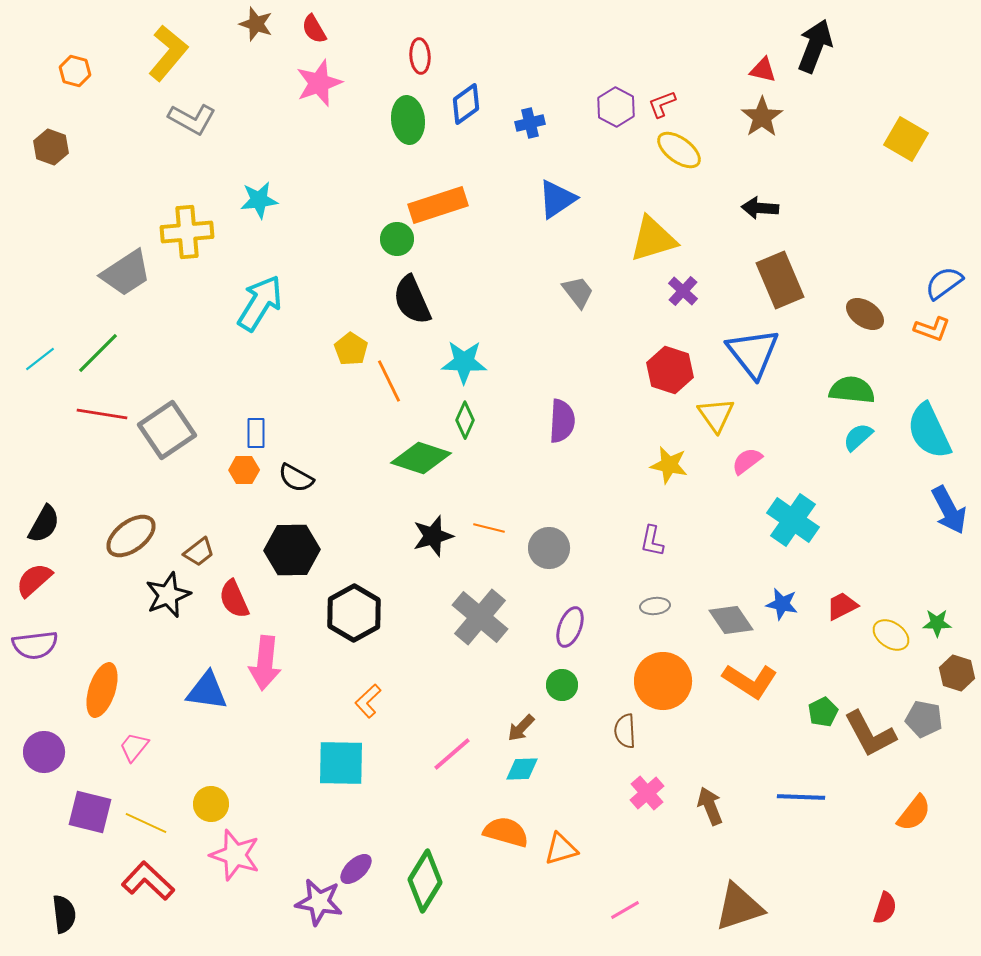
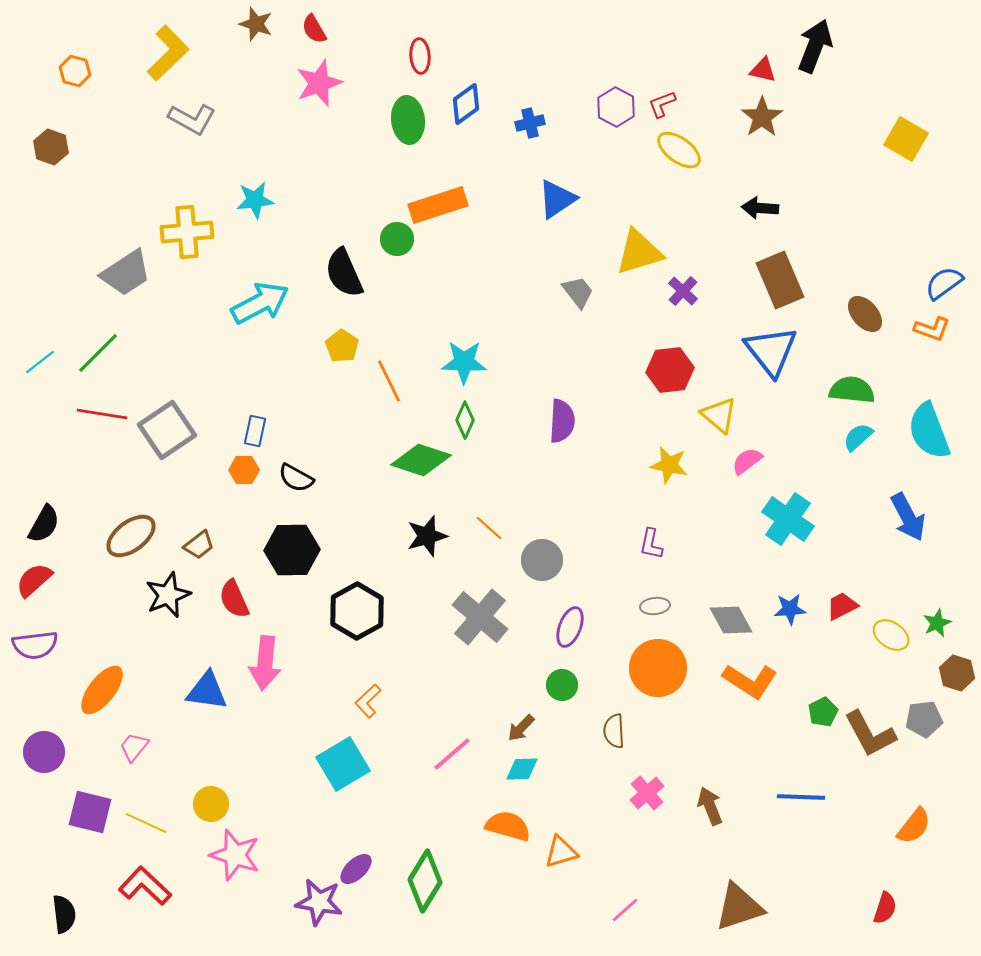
yellow L-shape at (168, 53): rotated 6 degrees clockwise
cyan star at (259, 200): moved 4 px left
yellow triangle at (653, 239): moved 14 px left, 13 px down
black semicircle at (412, 300): moved 68 px left, 27 px up
cyan arrow at (260, 303): rotated 30 degrees clockwise
brown ellipse at (865, 314): rotated 15 degrees clockwise
yellow pentagon at (351, 349): moved 9 px left, 3 px up
blue triangle at (753, 353): moved 18 px right, 2 px up
cyan line at (40, 359): moved 3 px down
red hexagon at (670, 370): rotated 24 degrees counterclockwise
yellow triangle at (716, 415): moved 3 px right; rotated 15 degrees counterclockwise
cyan semicircle at (929, 431): rotated 4 degrees clockwise
blue rectangle at (256, 433): moved 1 px left, 2 px up; rotated 12 degrees clockwise
green diamond at (421, 458): moved 2 px down
blue arrow at (949, 510): moved 41 px left, 7 px down
cyan cross at (793, 520): moved 5 px left, 1 px up
orange line at (489, 528): rotated 28 degrees clockwise
black star at (433, 536): moved 6 px left
purple L-shape at (652, 541): moved 1 px left, 3 px down
gray circle at (549, 548): moved 7 px left, 12 px down
brown trapezoid at (199, 552): moved 7 px up
blue star at (782, 604): moved 8 px right, 5 px down; rotated 16 degrees counterclockwise
black hexagon at (354, 613): moved 3 px right, 2 px up
gray diamond at (731, 620): rotated 6 degrees clockwise
green star at (937, 623): rotated 24 degrees counterclockwise
orange circle at (663, 681): moved 5 px left, 13 px up
orange ellipse at (102, 690): rotated 20 degrees clockwise
gray pentagon at (924, 719): rotated 18 degrees counterclockwise
brown semicircle at (625, 731): moved 11 px left
cyan square at (341, 763): moved 2 px right, 1 px down; rotated 32 degrees counterclockwise
orange semicircle at (914, 813): moved 13 px down
orange semicircle at (506, 832): moved 2 px right, 6 px up
orange triangle at (561, 849): moved 3 px down
red L-shape at (148, 881): moved 3 px left, 5 px down
pink line at (625, 910): rotated 12 degrees counterclockwise
